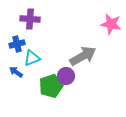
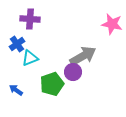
pink star: moved 1 px right
blue cross: rotated 21 degrees counterclockwise
cyan triangle: moved 2 px left
blue arrow: moved 18 px down
purple circle: moved 7 px right, 4 px up
green pentagon: moved 1 px right, 2 px up
